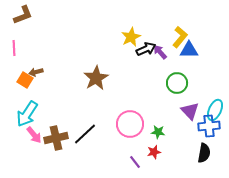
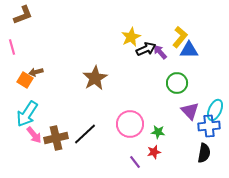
pink line: moved 2 px left, 1 px up; rotated 14 degrees counterclockwise
brown star: moved 1 px left
